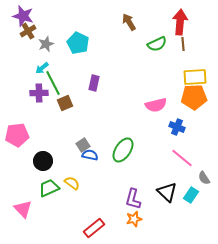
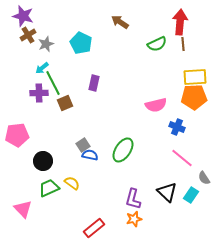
brown arrow: moved 9 px left; rotated 24 degrees counterclockwise
brown cross: moved 4 px down
cyan pentagon: moved 3 px right
